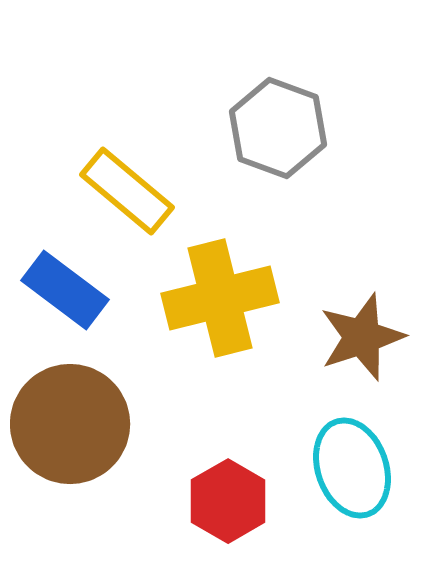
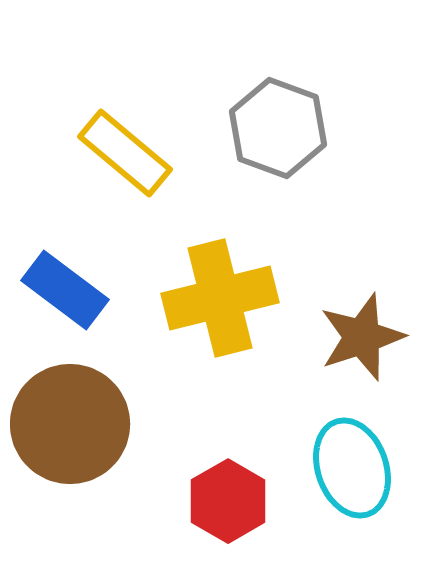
yellow rectangle: moved 2 px left, 38 px up
